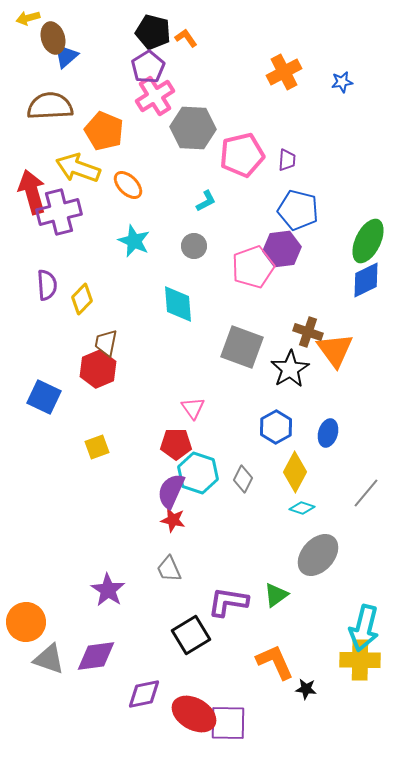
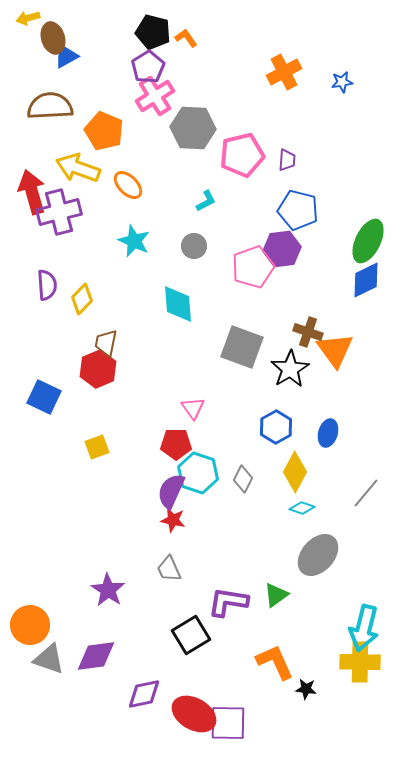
blue triangle at (66, 56): rotated 12 degrees clockwise
orange circle at (26, 622): moved 4 px right, 3 px down
yellow cross at (360, 660): moved 2 px down
